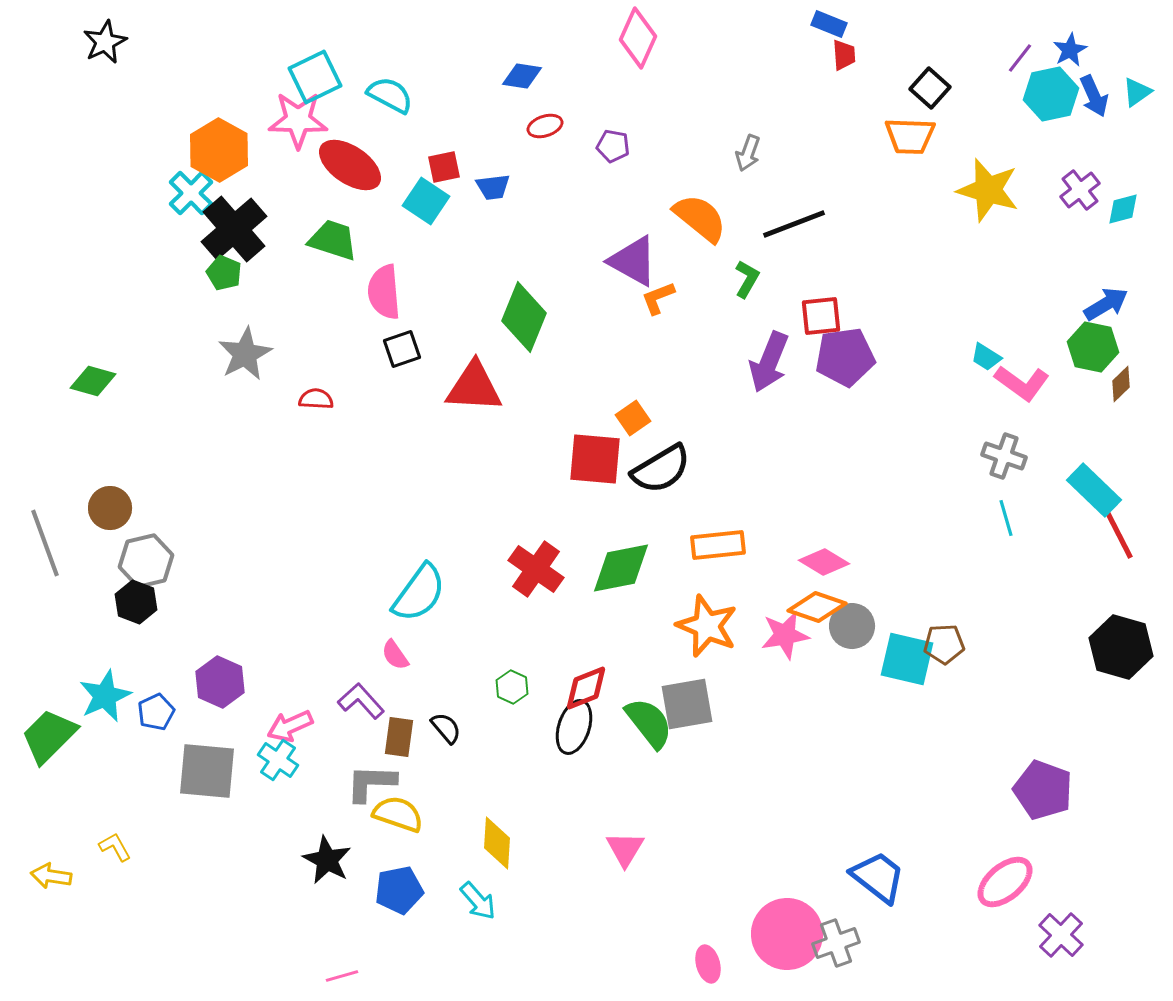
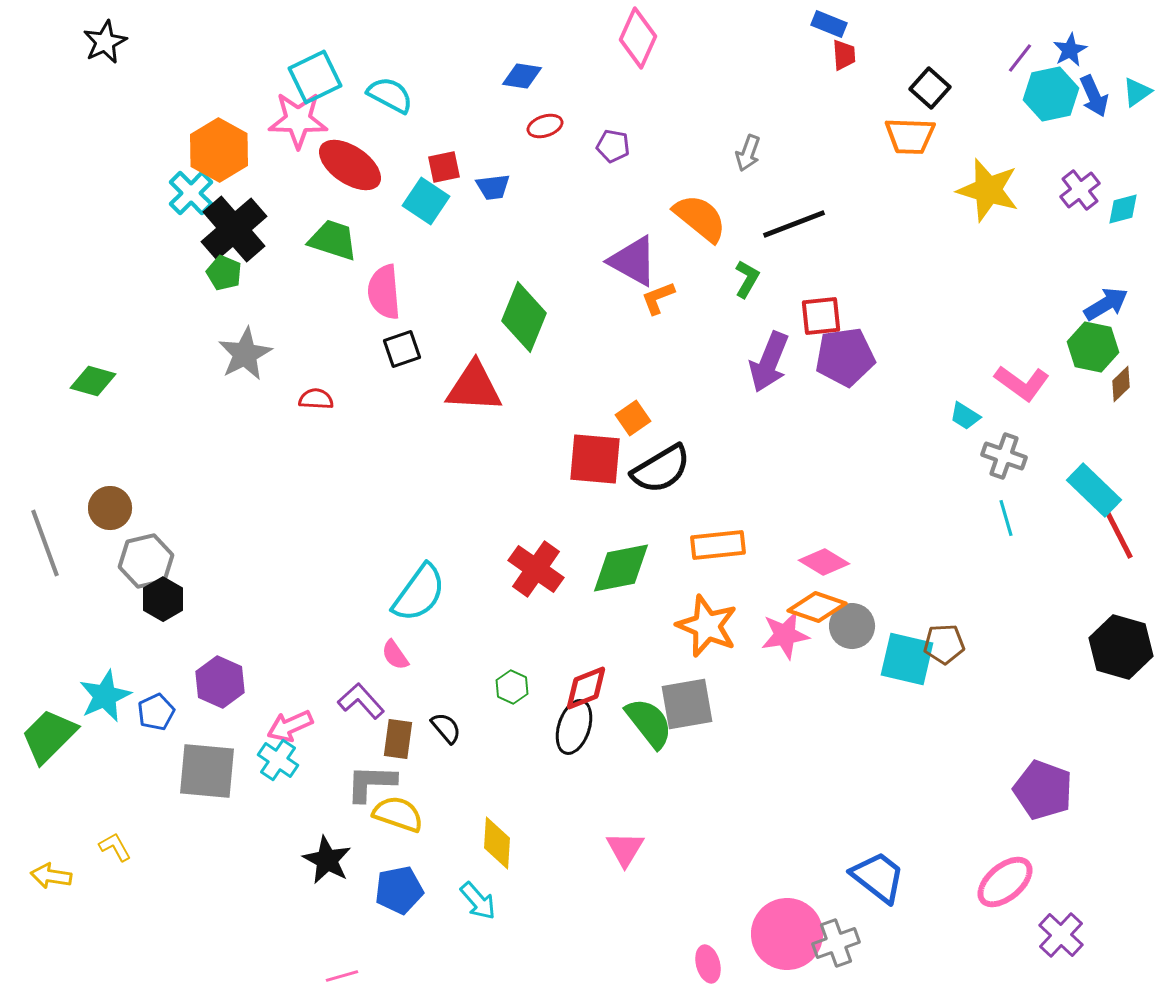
cyan trapezoid at (986, 357): moved 21 px left, 59 px down
black hexagon at (136, 602): moved 27 px right, 3 px up; rotated 9 degrees clockwise
brown rectangle at (399, 737): moved 1 px left, 2 px down
